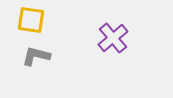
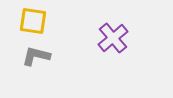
yellow square: moved 2 px right, 1 px down
